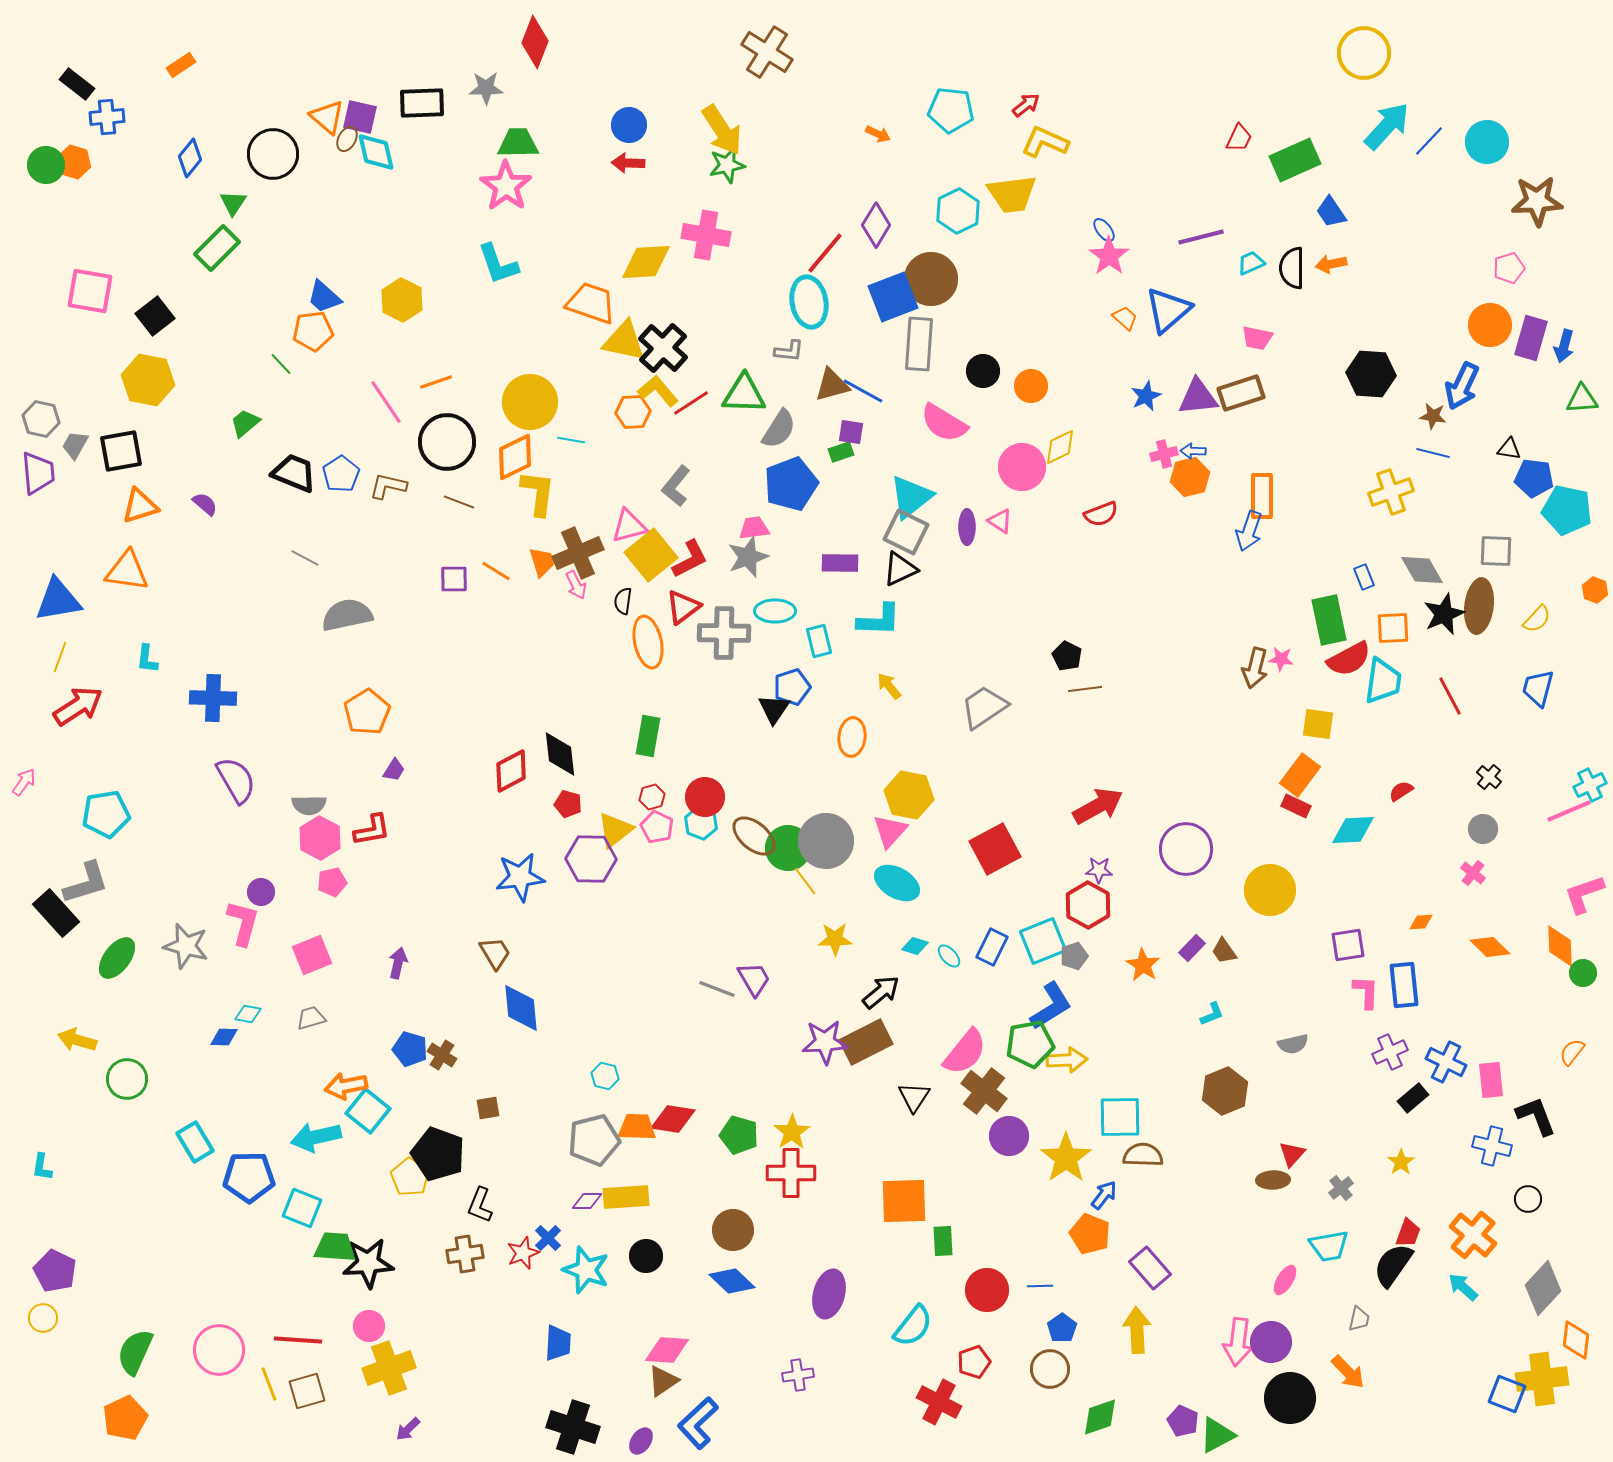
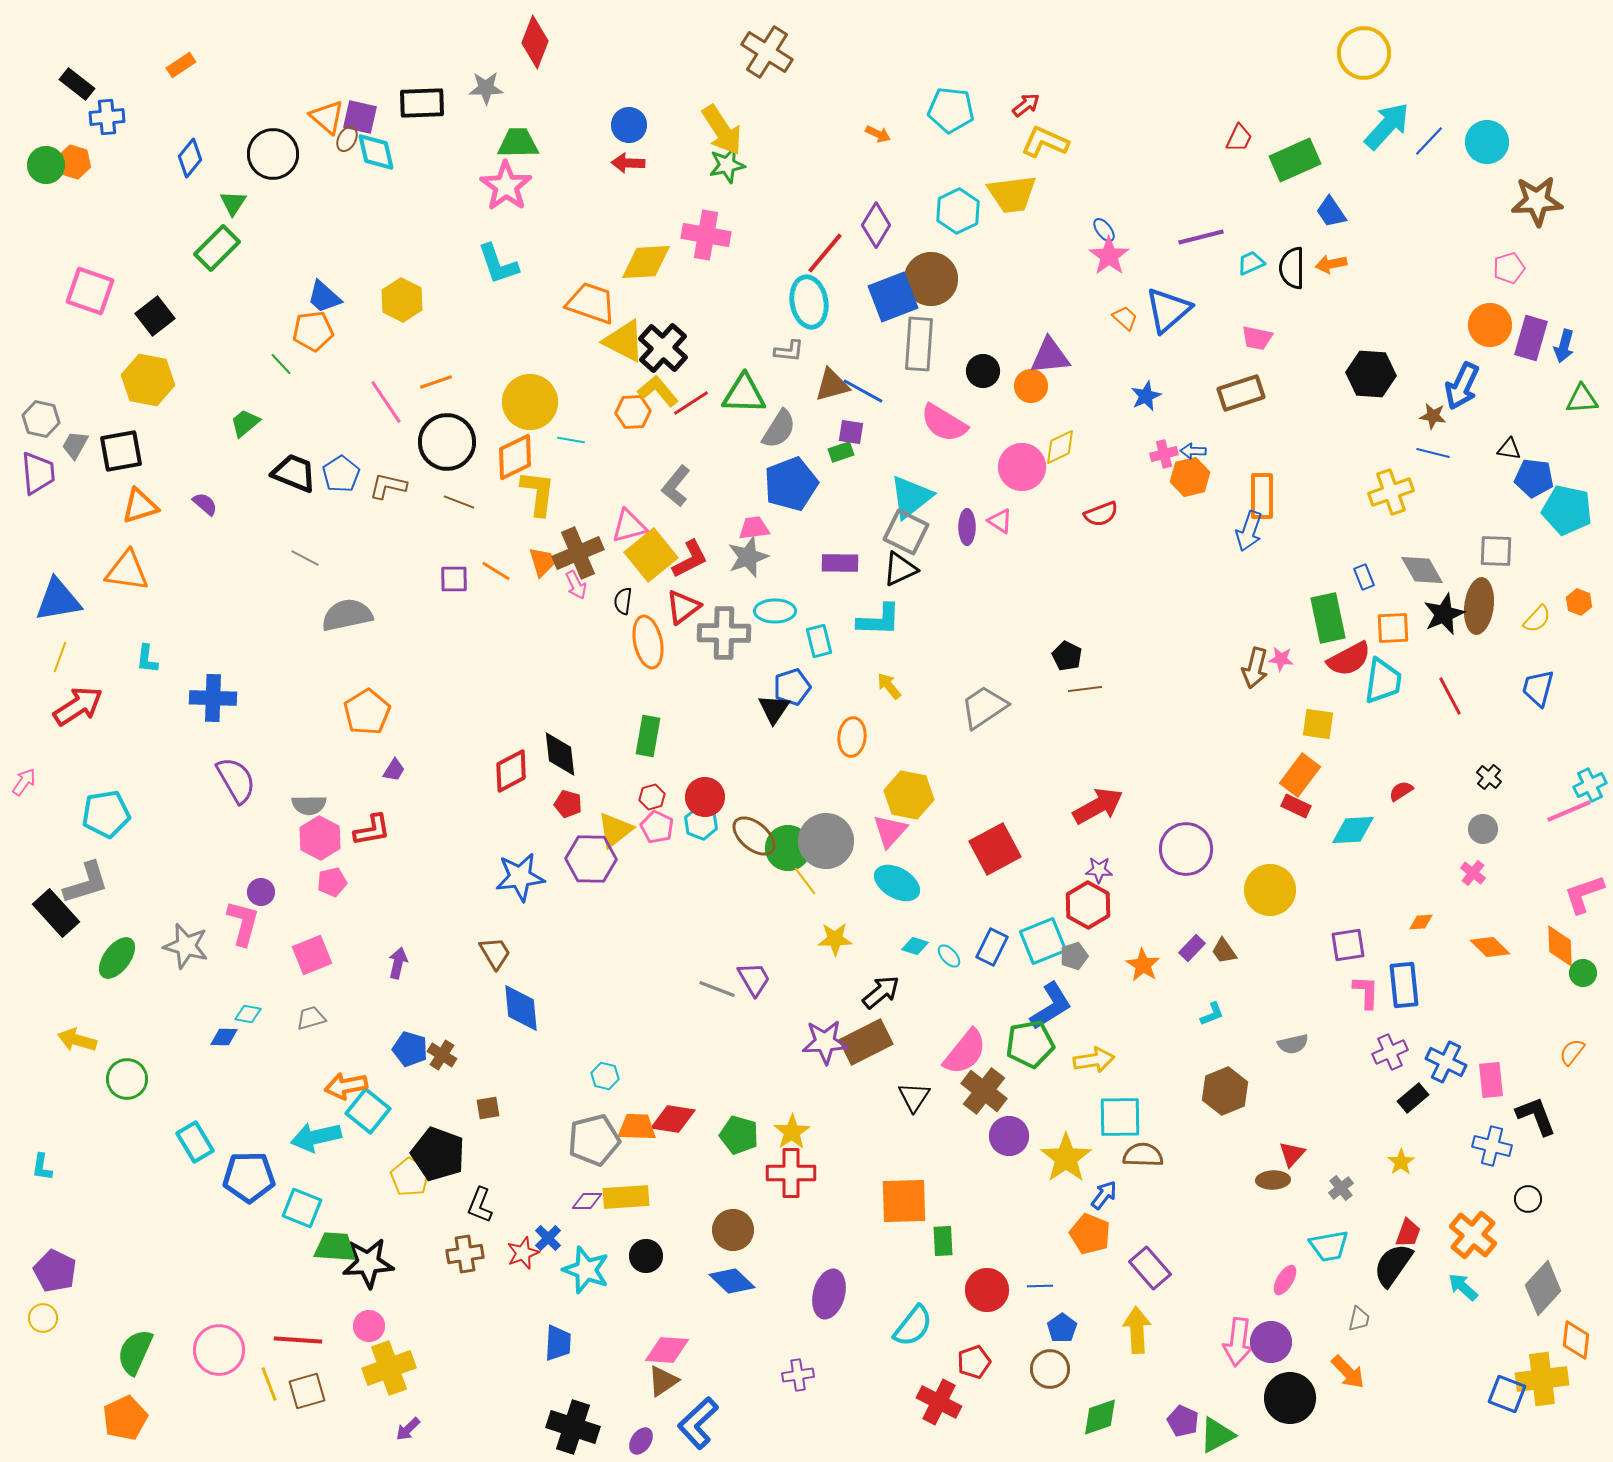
pink square at (90, 291): rotated 9 degrees clockwise
yellow triangle at (624, 341): rotated 15 degrees clockwise
purple triangle at (1198, 397): moved 148 px left, 41 px up
orange hexagon at (1595, 590): moved 16 px left, 12 px down
green rectangle at (1329, 620): moved 1 px left, 2 px up
yellow arrow at (1067, 1060): moved 27 px right; rotated 6 degrees counterclockwise
